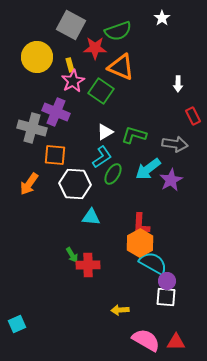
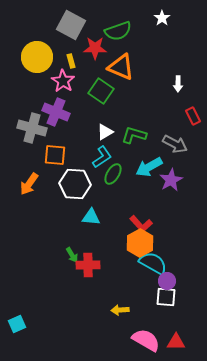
yellow rectangle: moved 1 px right, 4 px up
pink star: moved 10 px left; rotated 10 degrees counterclockwise
gray arrow: rotated 20 degrees clockwise
cyan arrow: moved 1 px right, 2 px up; rotated 8 degrees clockwise
red L-shape: rotated 45 degrees counterclockwise
